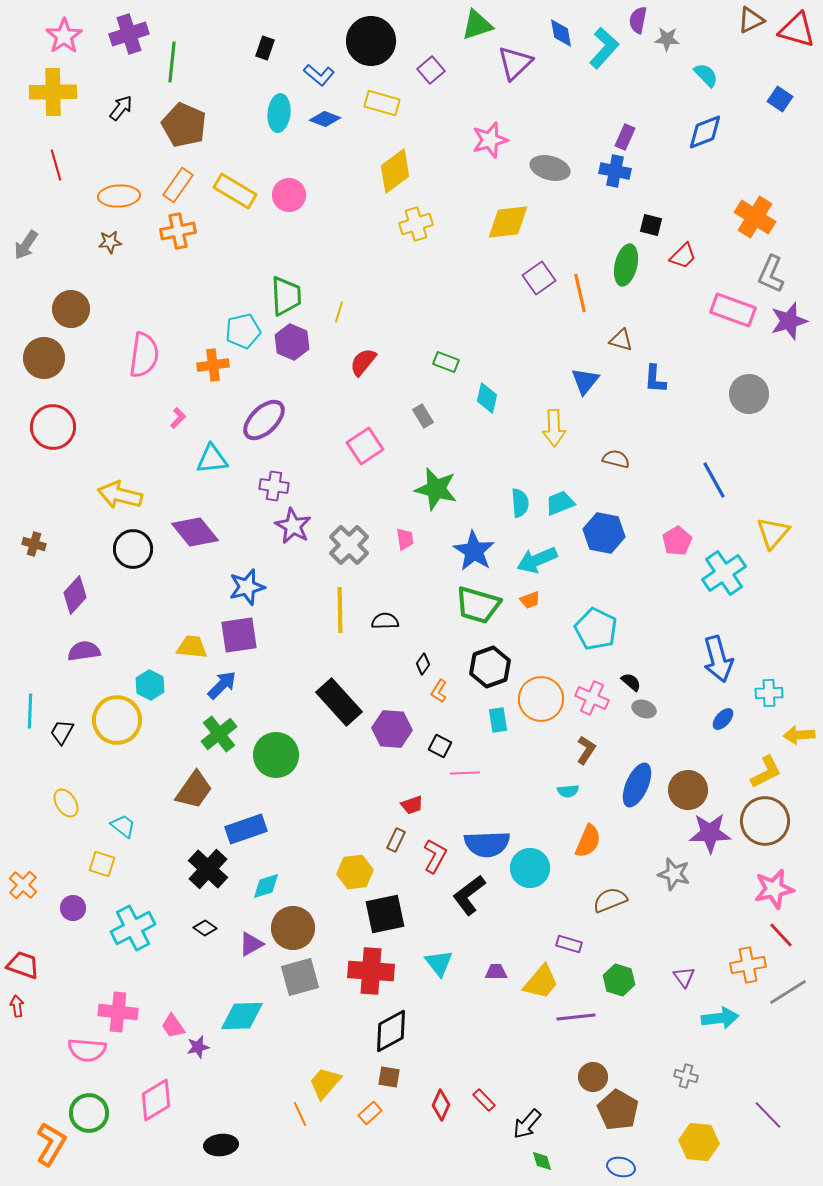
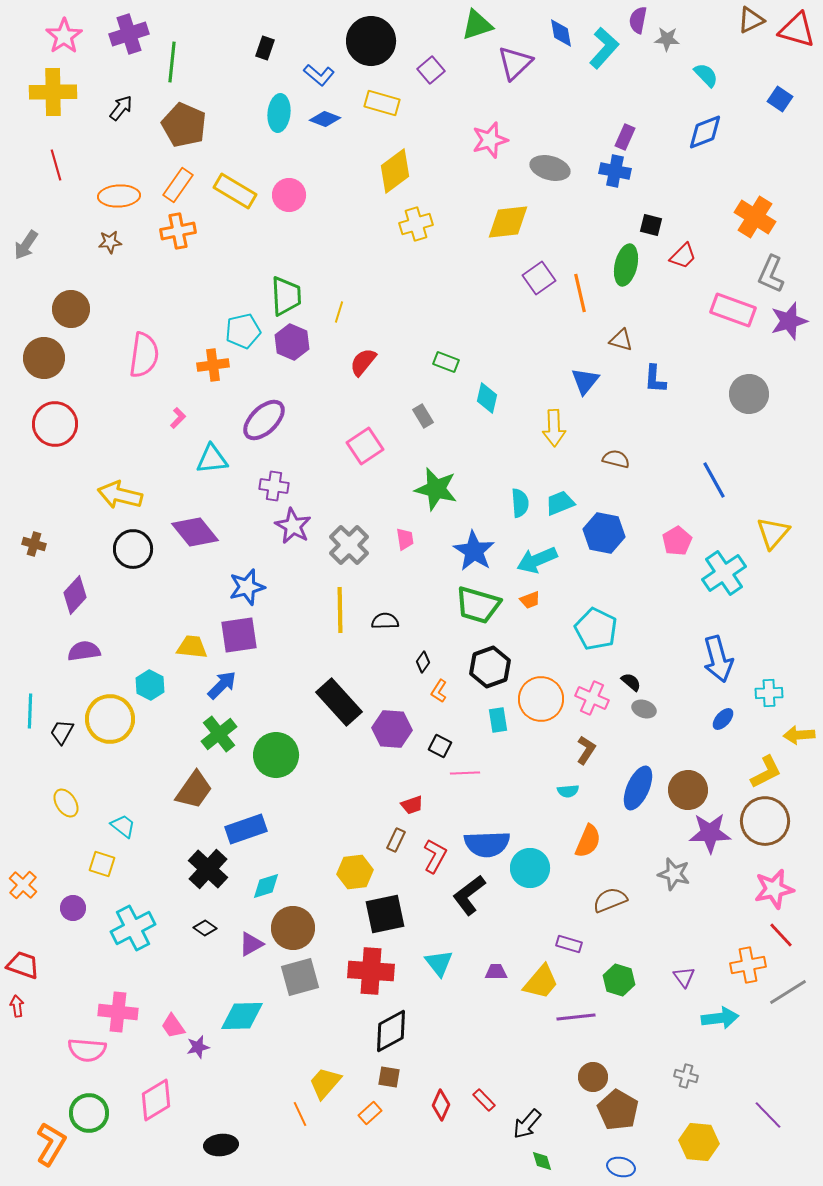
red circle at (53, 427): moved 2 px right, 3 px up
black diamond at (423, 664): moved 2 px up
yellow circle at (117, 720): moved 7 px left, 1 px up
blue ellipse at (637, 785): moved 1 px right, 3 px down
